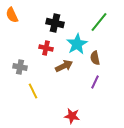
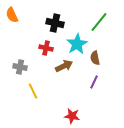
purple line: moved 1 px left
